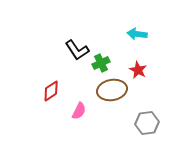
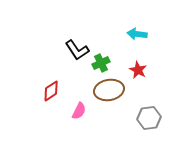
brown ellipse: moved 3 px left
gray hexagon: moved 2 px right, 5 px up
